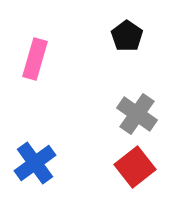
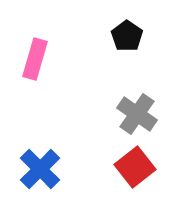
blue cross: moved 5 px right, 6 px down; rotated 9 degrees counterclockwise
